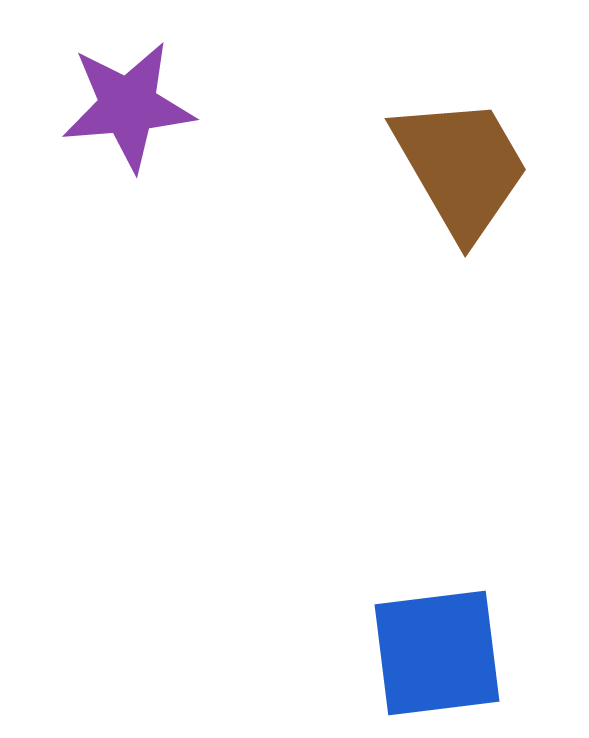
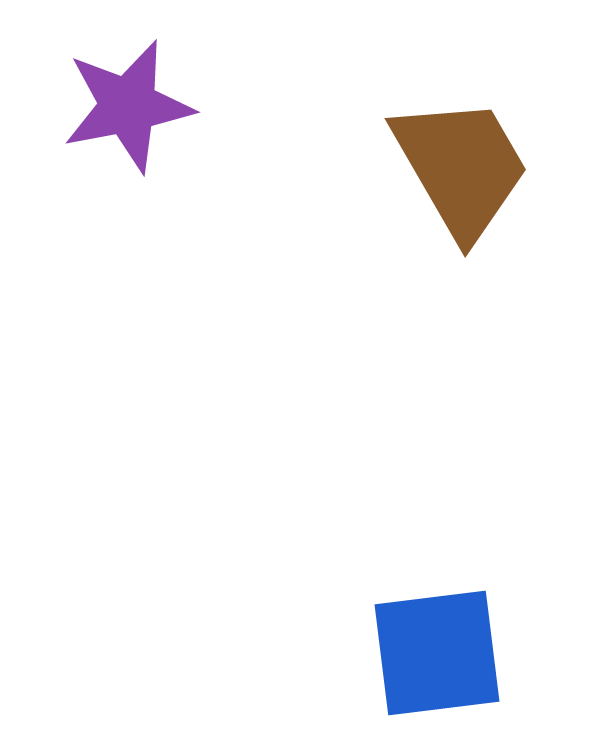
purple star: rotated 6 degrees counterclockwise
